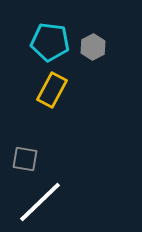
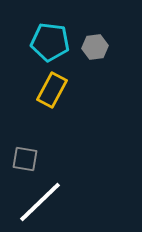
gray hexagon: moved 2 px right; rotated 20 degrees clockwise
